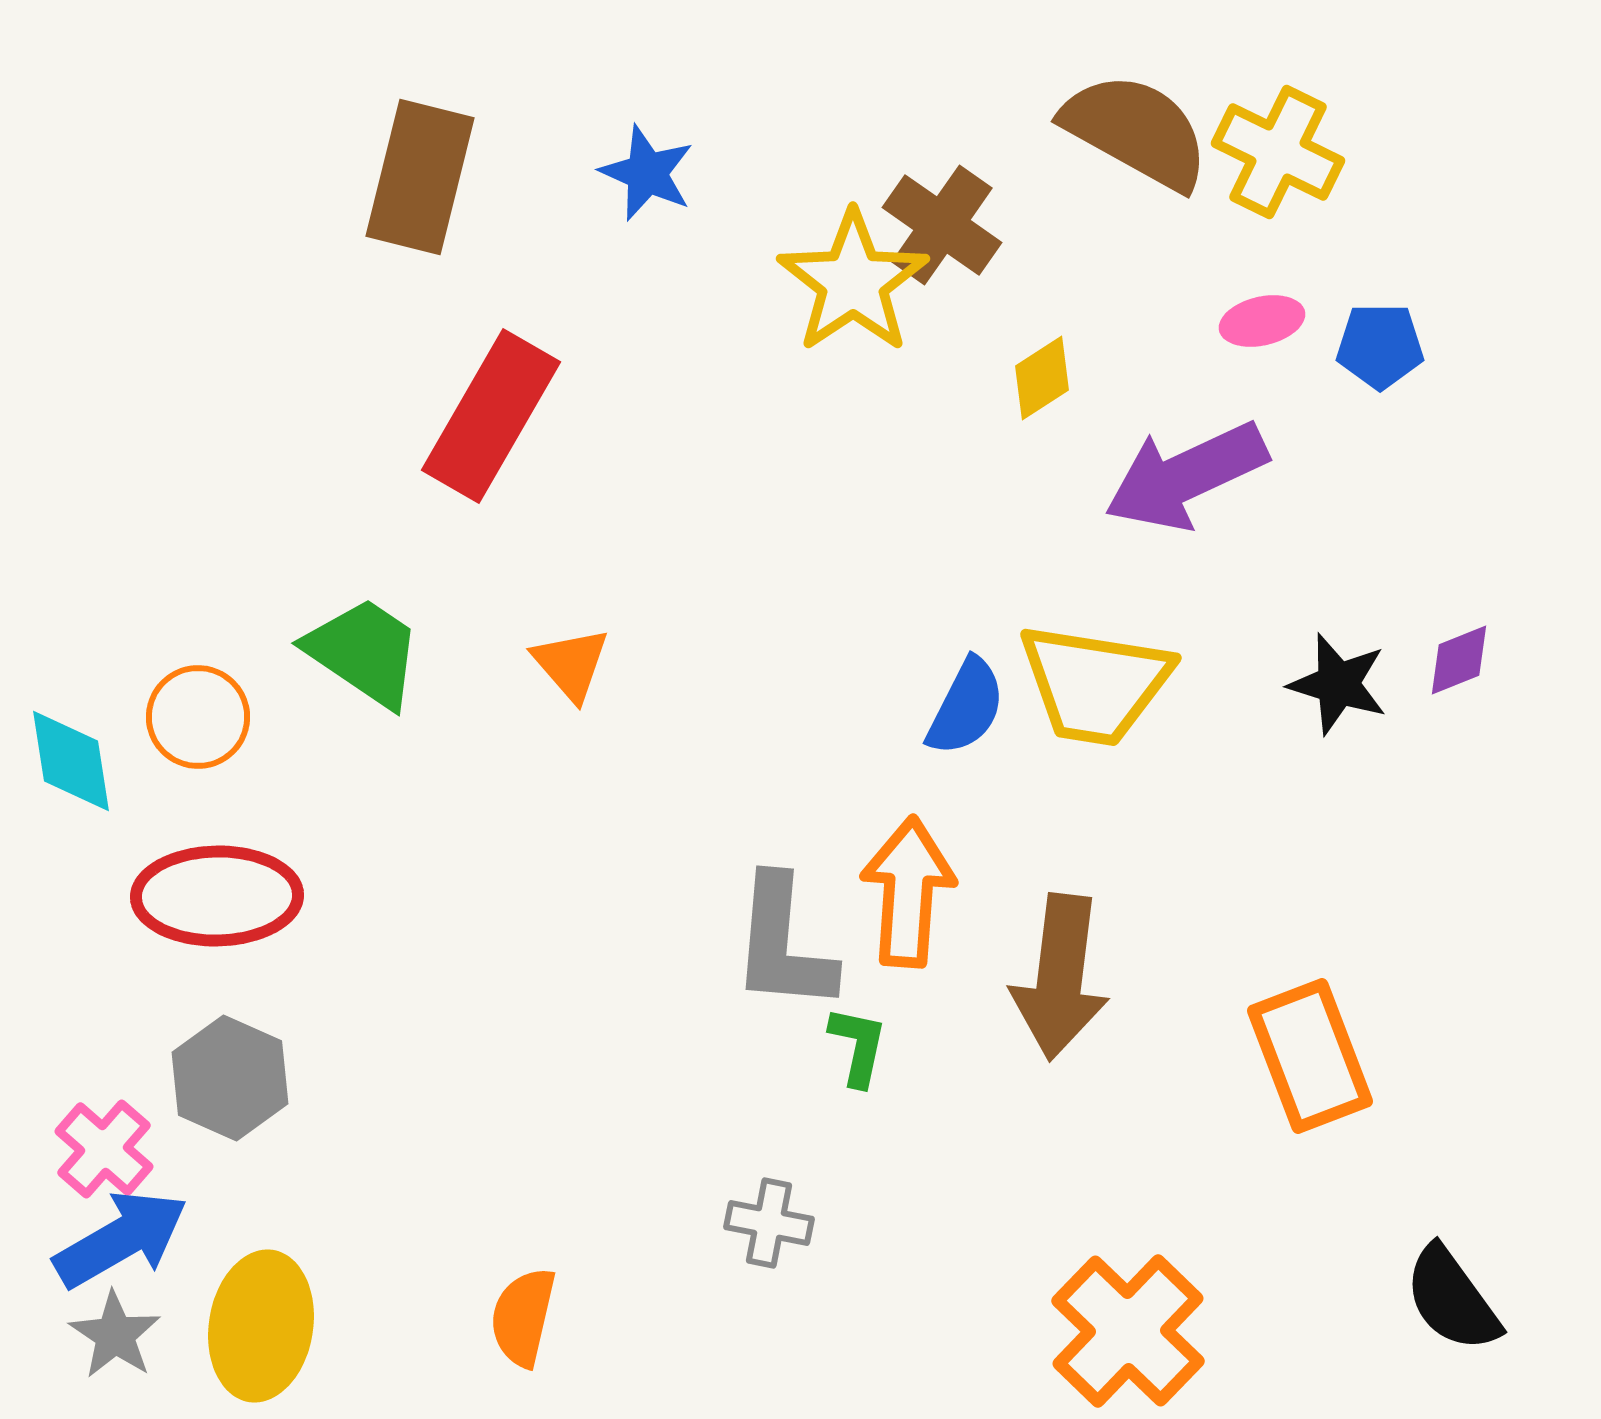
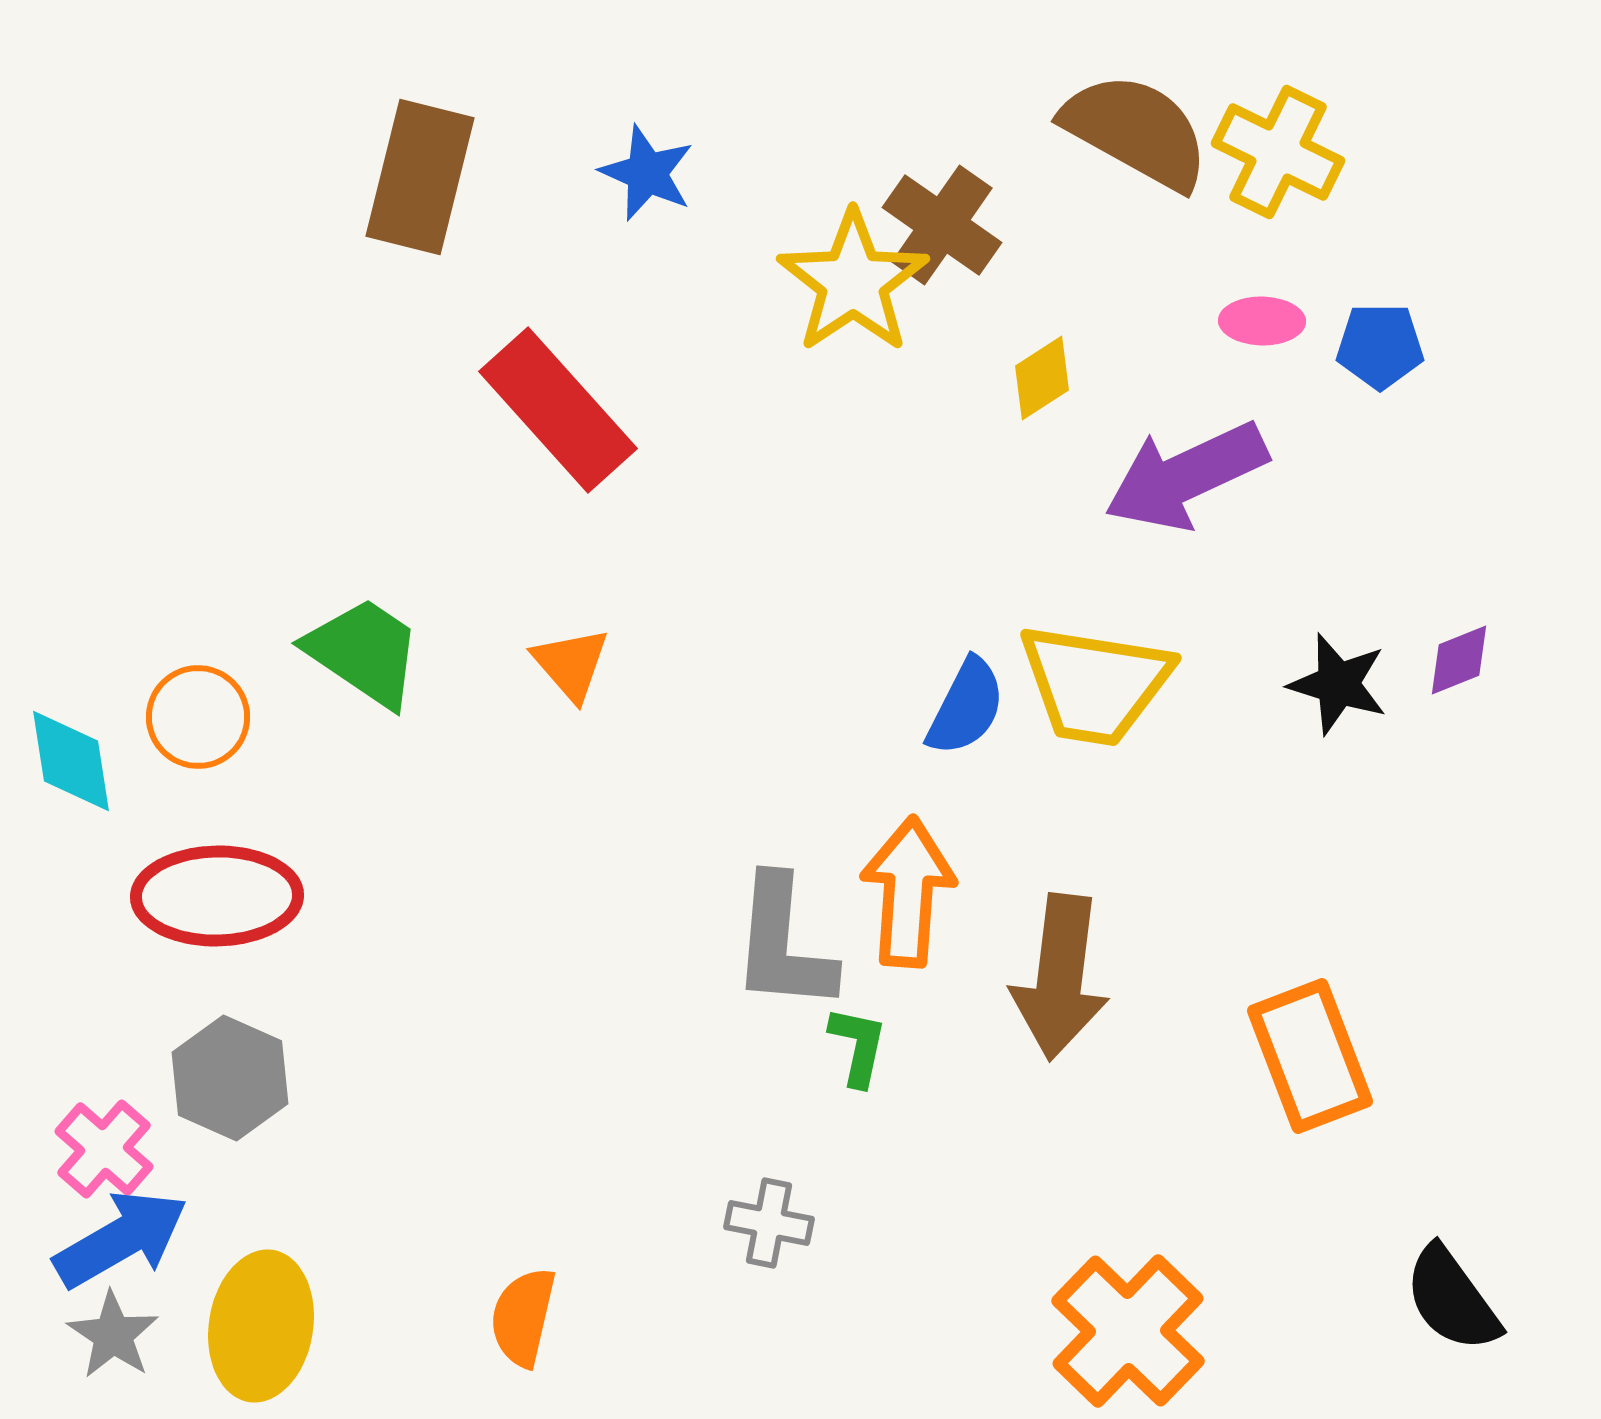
pink ellipse: rotated 14 degrees clockwise
red rectangle: moved 67 px right, 6 px up; rotated 72 degrees counterclockwise
gray star: moved 2 px left
